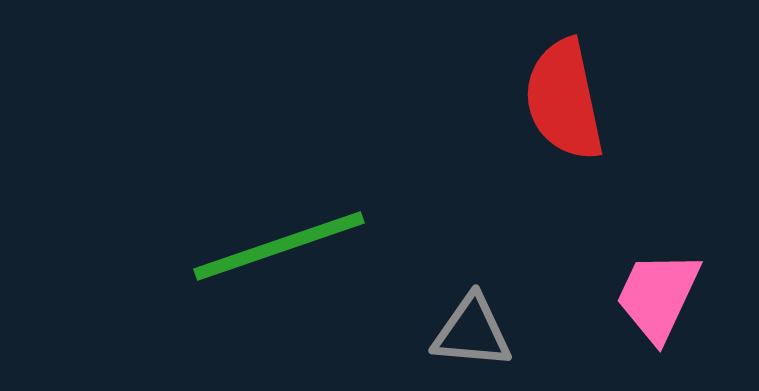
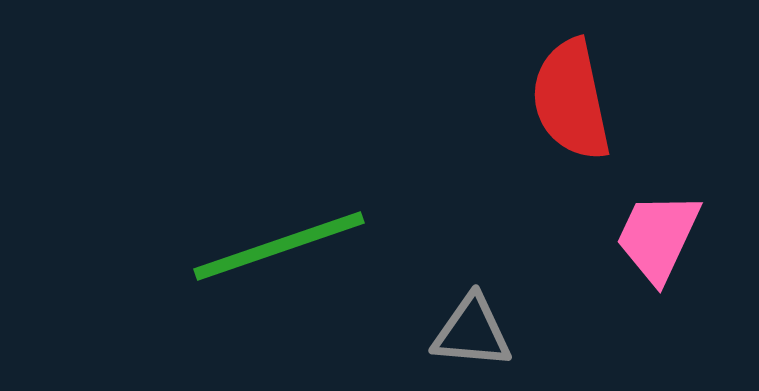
red semicircle: moved 7 px right
pink trapezoid: moved 59 px up
